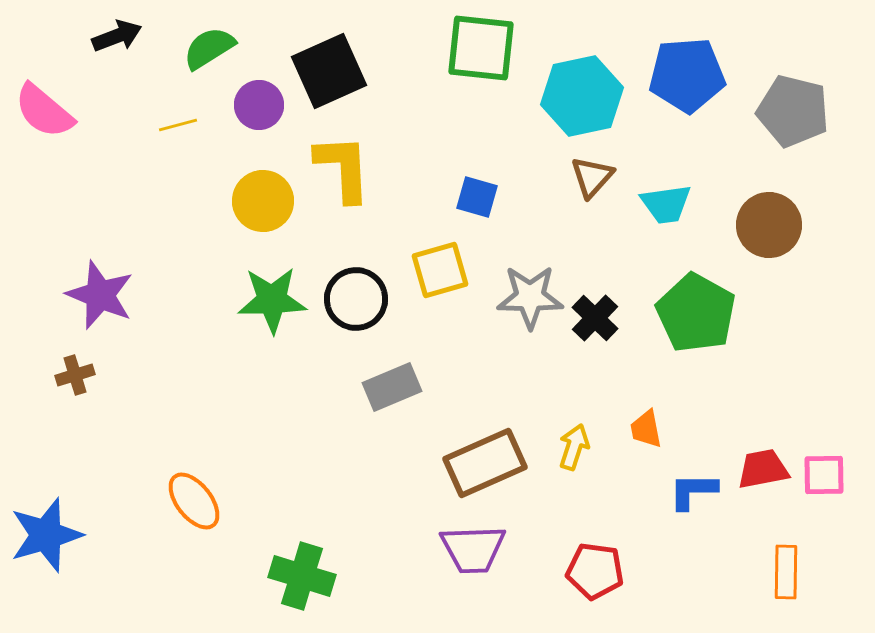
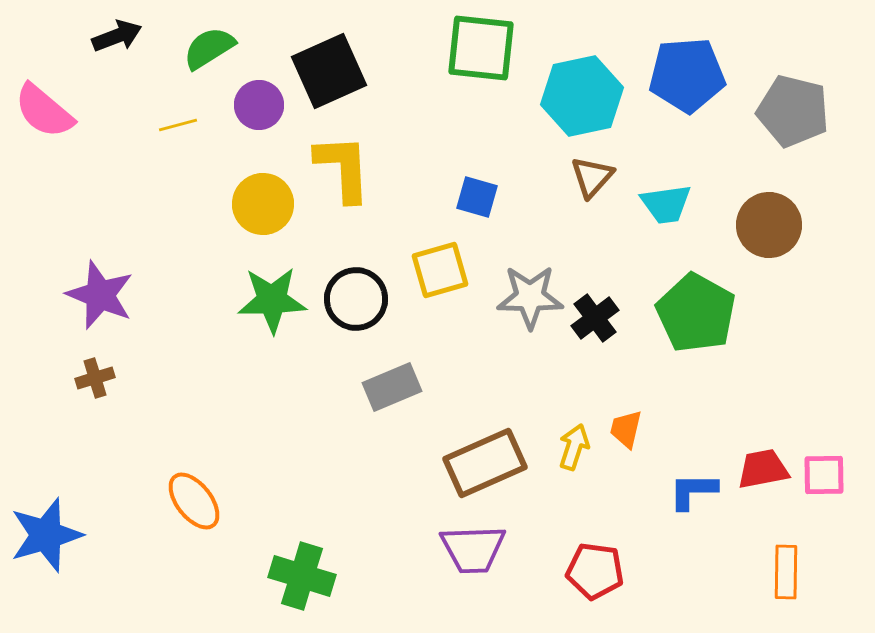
yellow circle: moved 3 px down
black cross: rotated 9 degrees clockwise
brown cross: moved 20 px right, 3 px down
orange trapezoid: moved 20 px left; rotated 24 degrees clockwise
